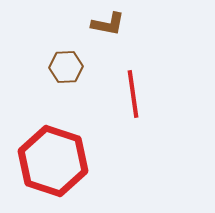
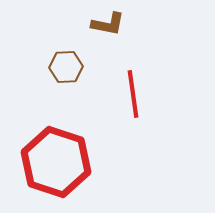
red hexagon: moved 3 px right, 1 px down
